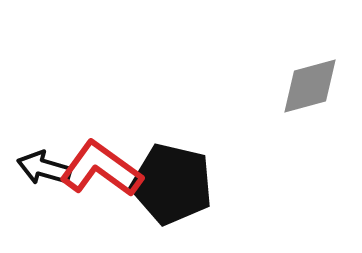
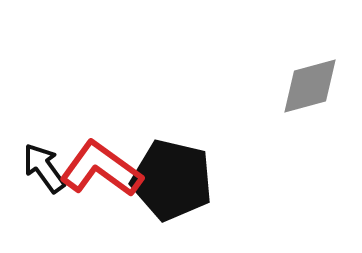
black arrow: rotated 38 degrees clockwise
black pentagon: moved 4 px up
